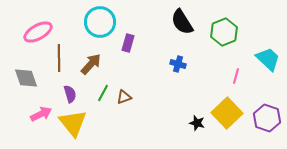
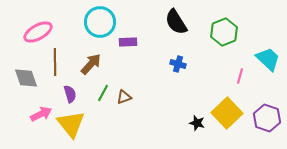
black semicircle: moved 6 px left
purple rectangle: moved 1 px up; rotated 72 degrees clockwise
brown line: moved 4 px left, 4 px down
pink line: moved 4 px right
yellow triangle: moved 2 px left, 1 px down
